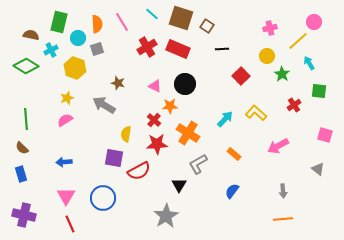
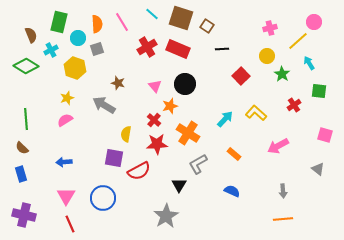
brown semicircle at (31, 35): rotated 56 degrees clockwise
pink triangle at (155, 86): rotated 24 degrees clockwise
orange star at (170, 106): rotated 14 degrees counterclockwise
blue semicircle at (232, 191): rotated 77 degrees clockwise
